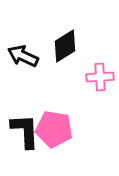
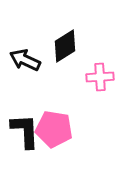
black arrow: moved 2 px right, 4 px down
